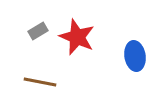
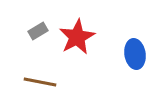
red star: rotated 21 degrees clockwise
blue ellipse: moved 2 px up
